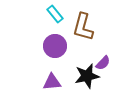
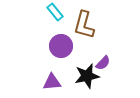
cyan rectangle: moved 2 px up
brown L-shape: moved 1 px right, 2 px up
purple circle: moved 6 px right
